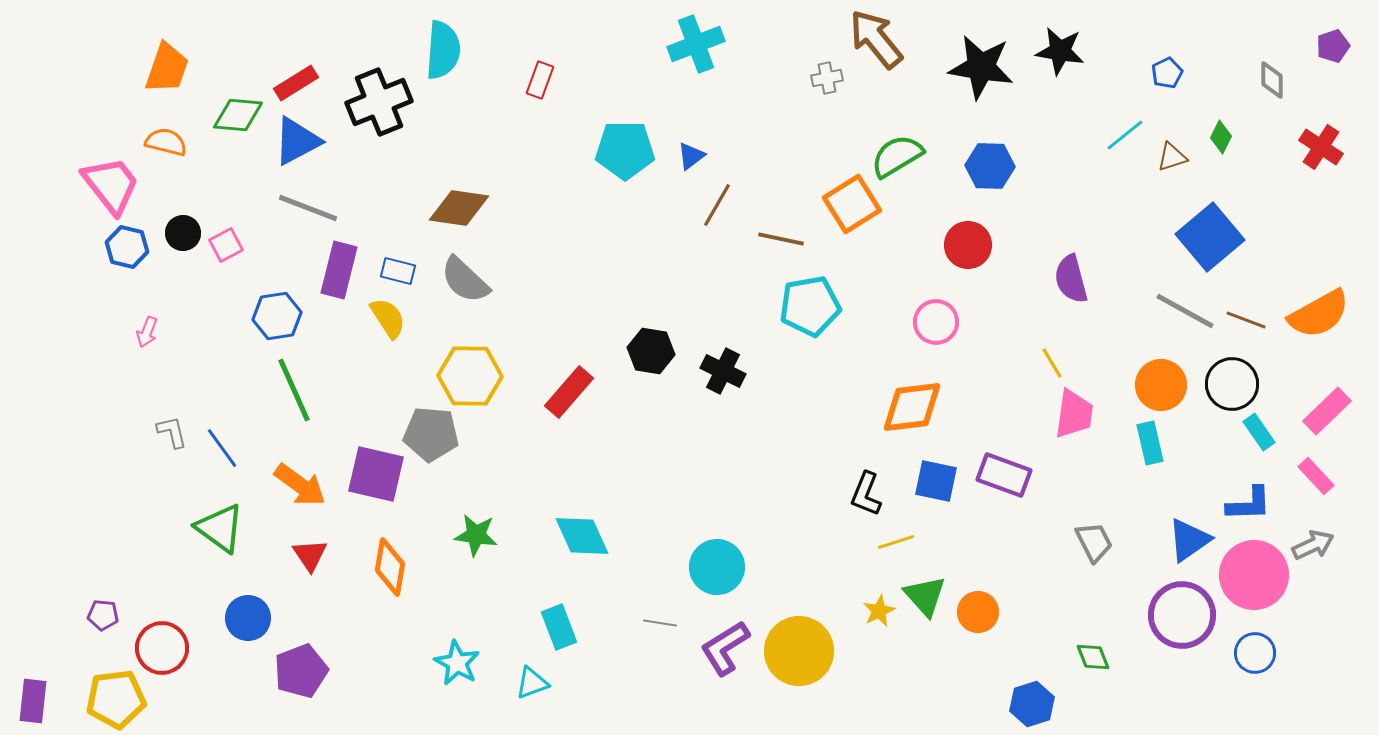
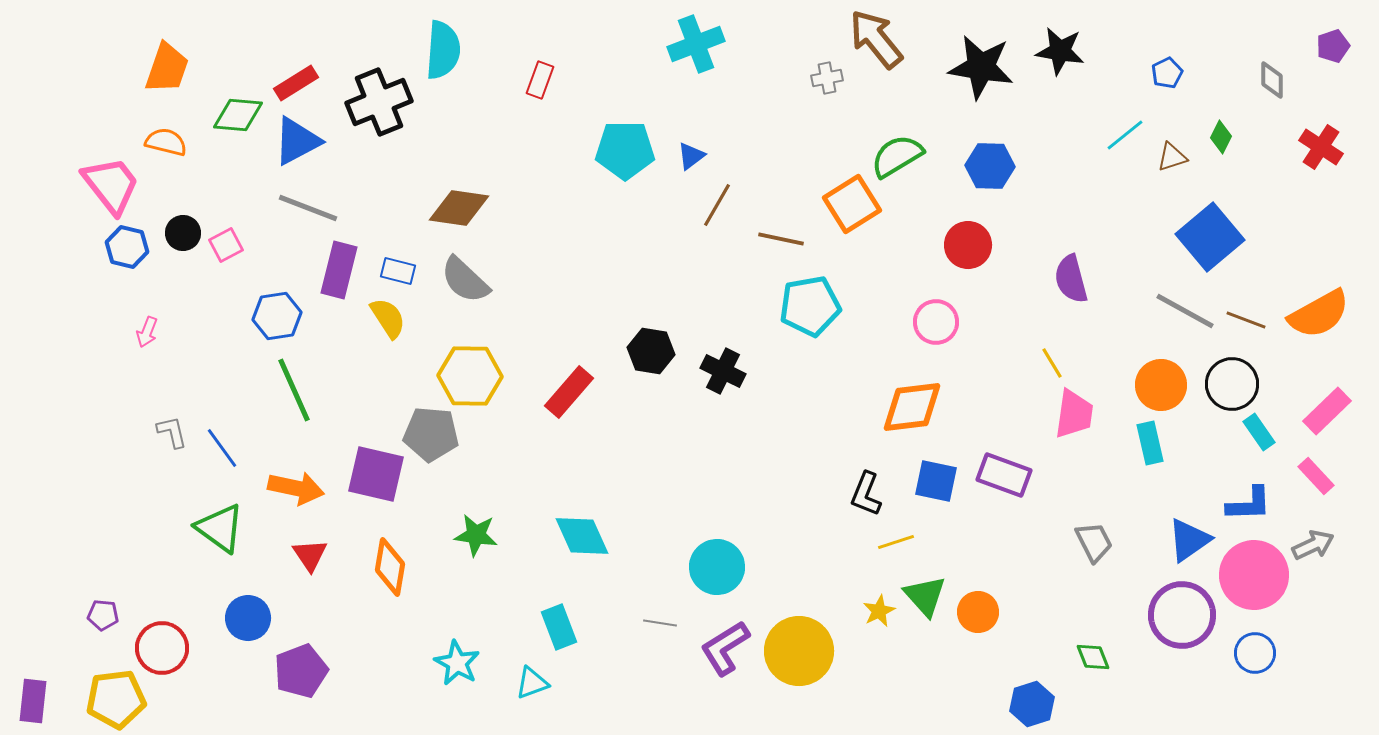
orange arrow at (300, 485): moved 4 px left, 3 px down; rotated 24 degrees counterclockwise
